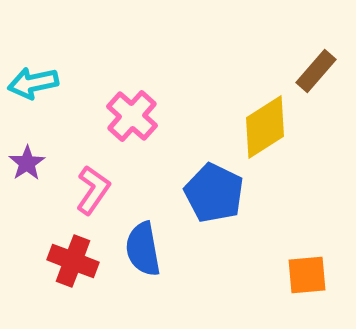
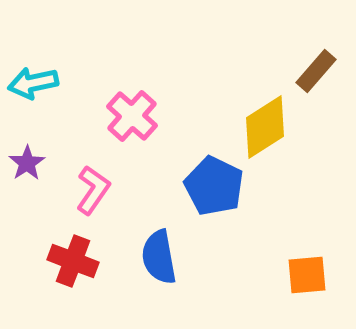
blue pentagon: moved 7 px up
blue semicircle: moved 16 px right, 8 px down
